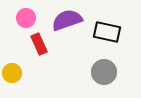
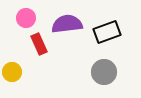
purple semicircle: moved 4 px down; rotated 12 degrees clockwise
black rectangle: rotated 32 degrees counterclockwise
yellow circle: moved 1 px up
